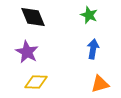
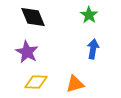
green star: rotated 12 degrees clockwise
orange triangle: moved 25 px left
